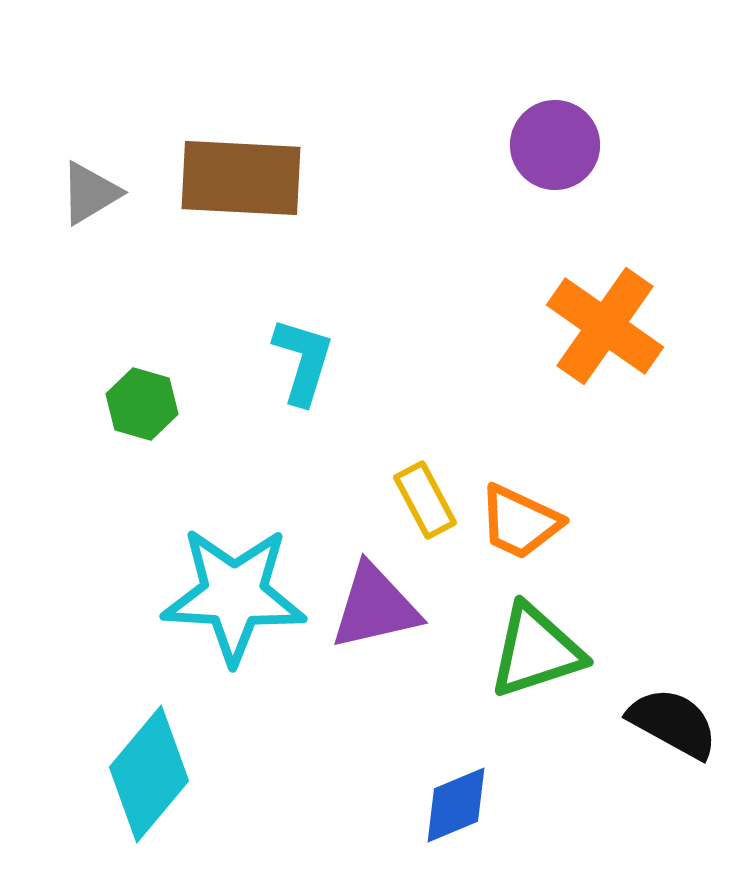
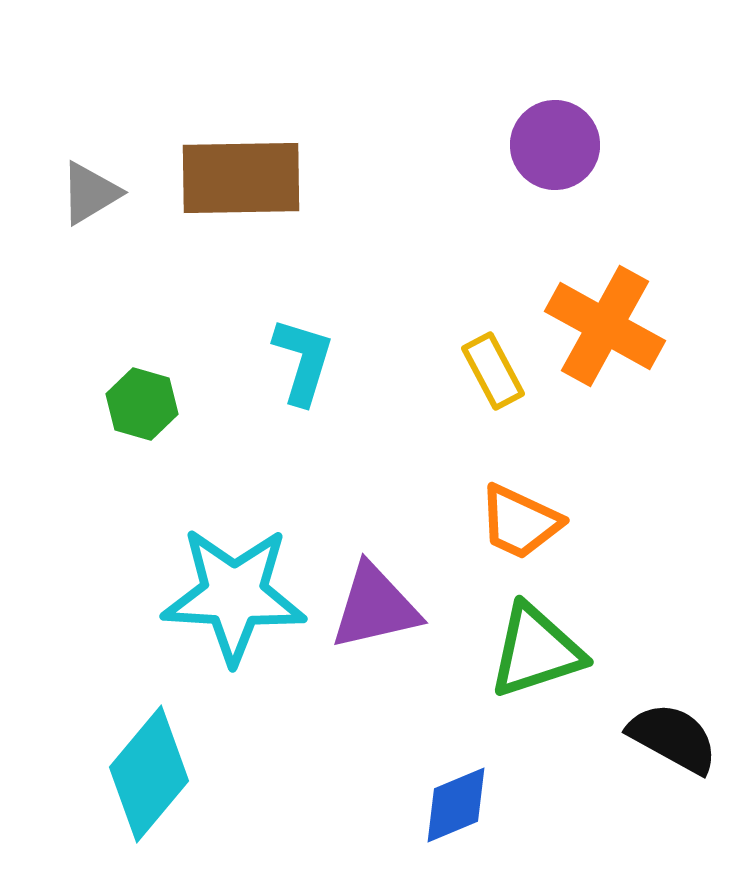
brown rectangle: rotated 4 degrees counterclockwise
orange cross: rotated 6 degrees counterclockwise
yellow rectangle: moved 68 px right, 129 px up
black semicircle: moved 15 px down
